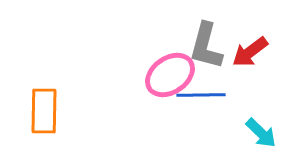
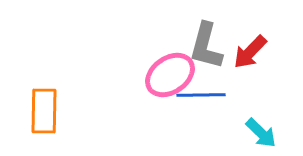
red arrow: rotated 9 degrees counterclockwise
